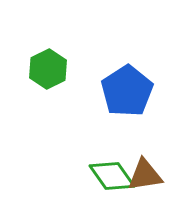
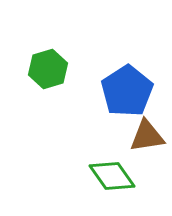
green hexagon: rotated 9 degrees clockwise
brown triangle: moved 2 px right, 39 px up
